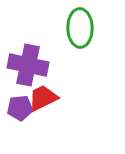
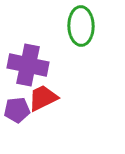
green ellipse: moved 1 px right, 2 px up
purple pentagon: moved 3 px left, 2 px down
